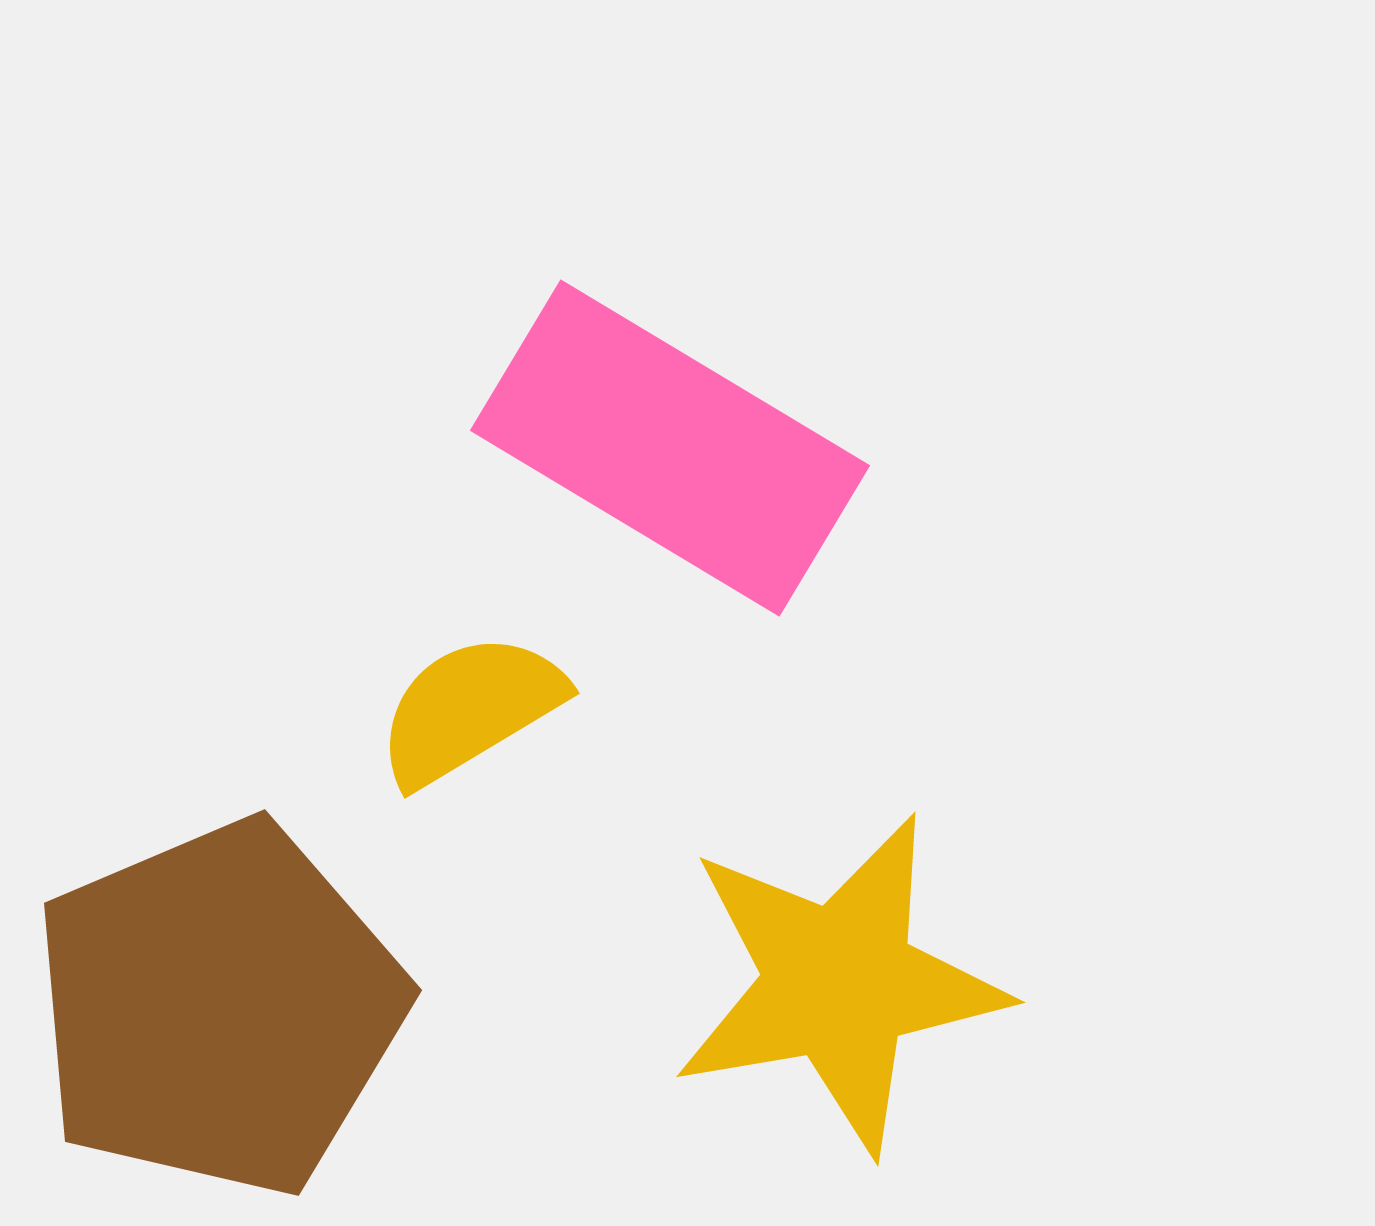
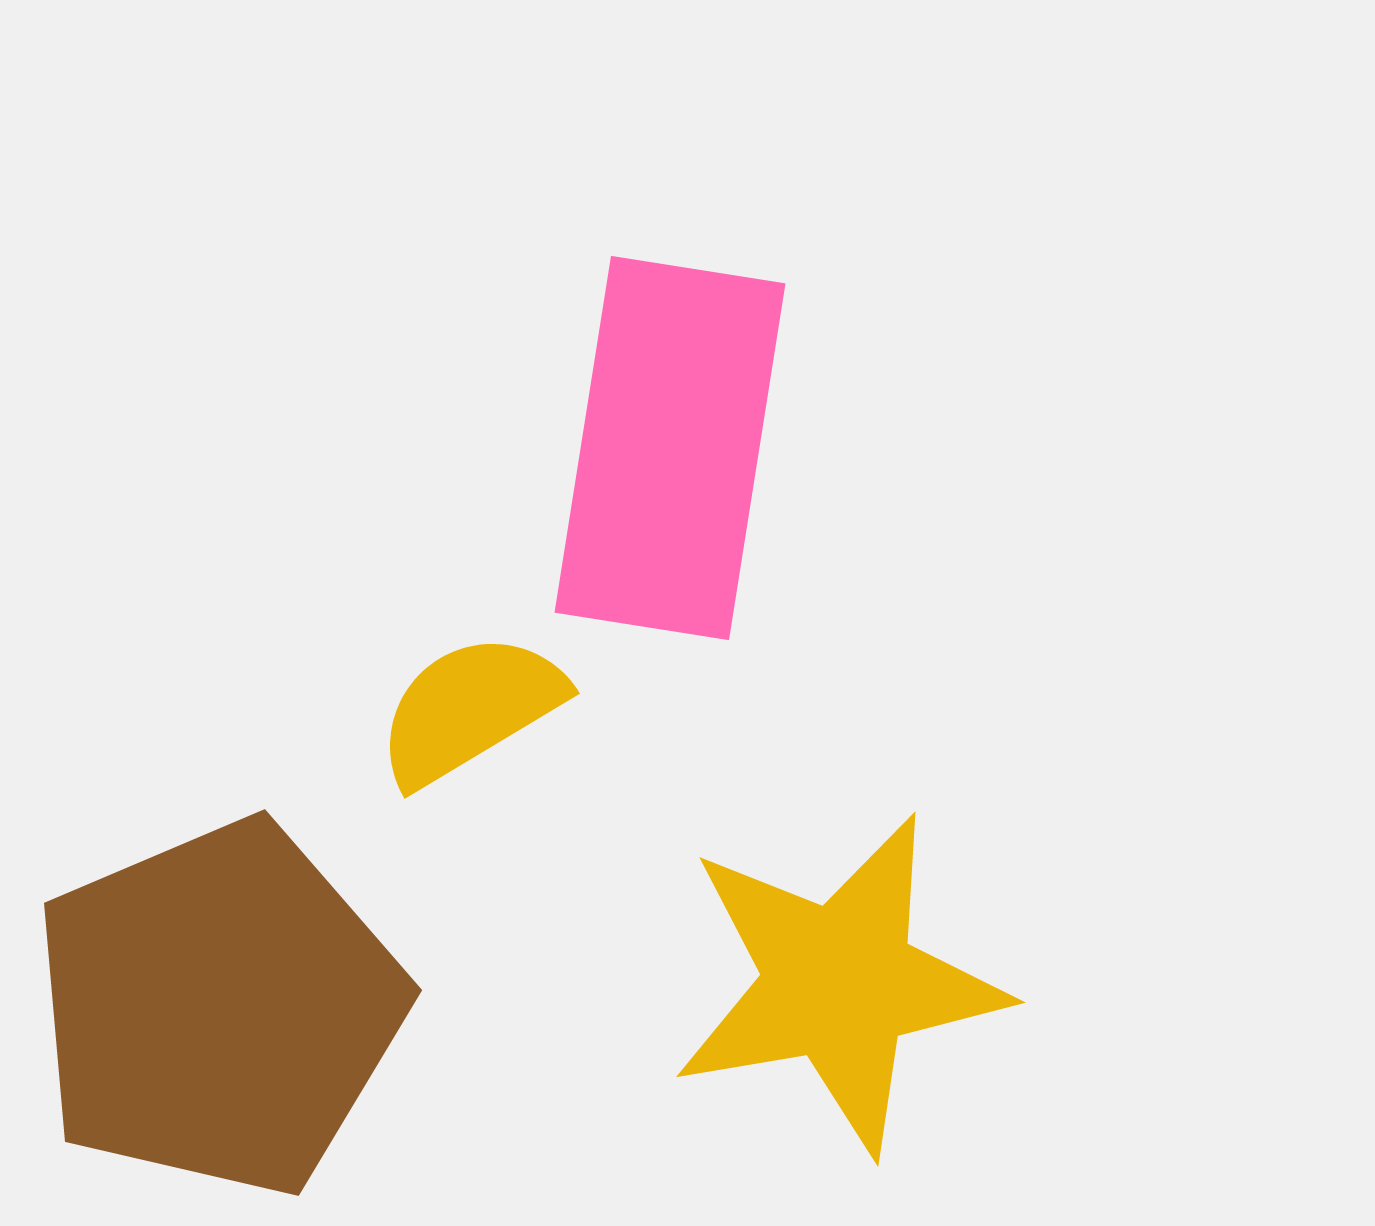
pink rectangle: rotated 68 degrees clockwise
